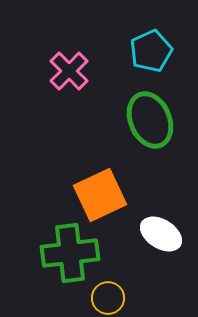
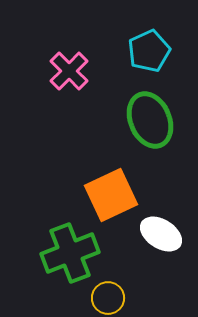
cyan pentagon: moved 2 px left
orange square: moved 11 px right
green cross: rotated 14 degrees counterclockwise
